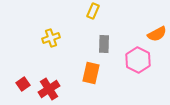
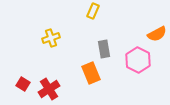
gray rectangle: moved 5 px down; rotated 12 degrees counterclockwise
orange rectangle: rotated 35 degrees counterclockwise
red square: rotated 24 degrees counterclockwise
